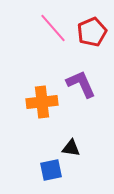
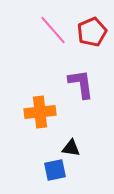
pink line: moved 2 px down
purple L-shape: rotated 16 degrees clockwise
orange cross: moved 2 px left, 10 px down
blue square: moved 4 px right
